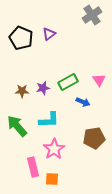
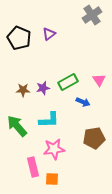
black pentagon: moved 2 px left
brown star: moved 1 px right, 1 px up
pink star: rotated 25 degrees clockwise
